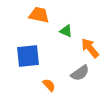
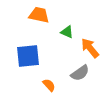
green triangle: moved 1 px right, 1 px down
